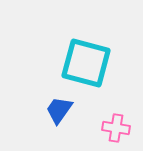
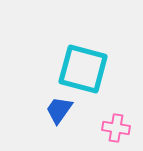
cyan square: moved 3 px left, 6 px down
